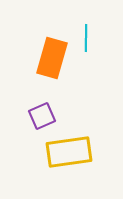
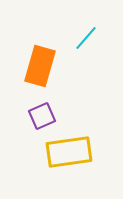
cyan line: rotated 40 degrees clockwise
orange rectangle: moved 12 px left, 8 px down
